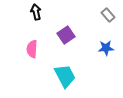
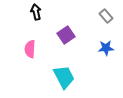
gray rectangle: moved 2 px left, 1 px down
pink semicircle: moved 2 px left
cyan trapezoid: moved 1 px left, 1 px down
